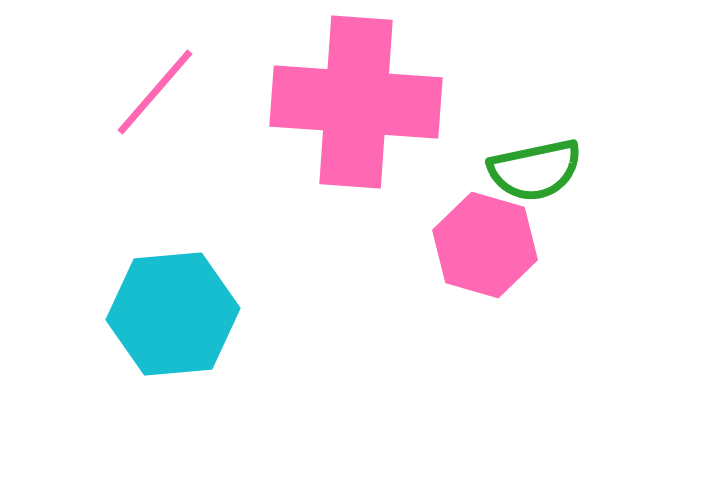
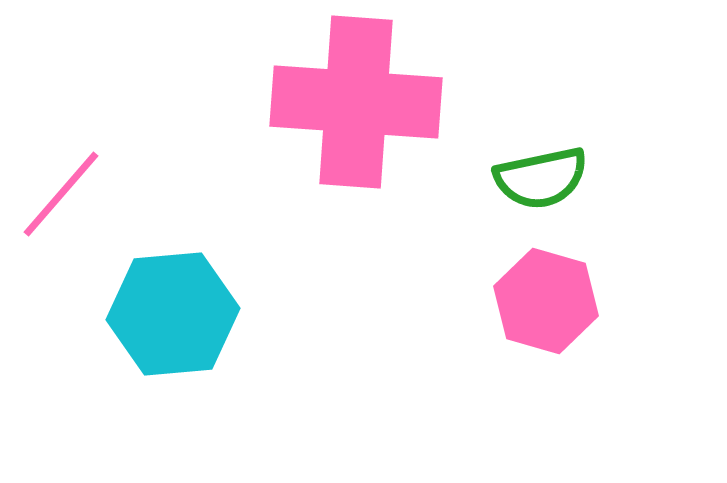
pink line: moved 94 px left, 102 px down
green semicircle: moved 6 px right, 8 px down
pink hexagon: moved 61 px right, 56 px down
